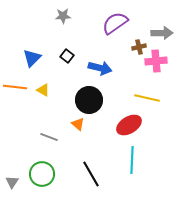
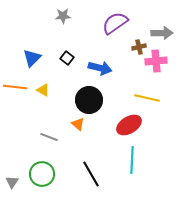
black square: moved 2 px down
